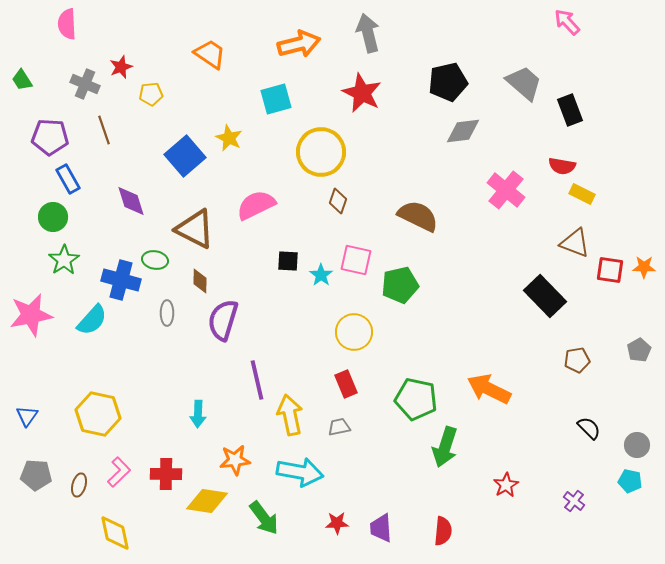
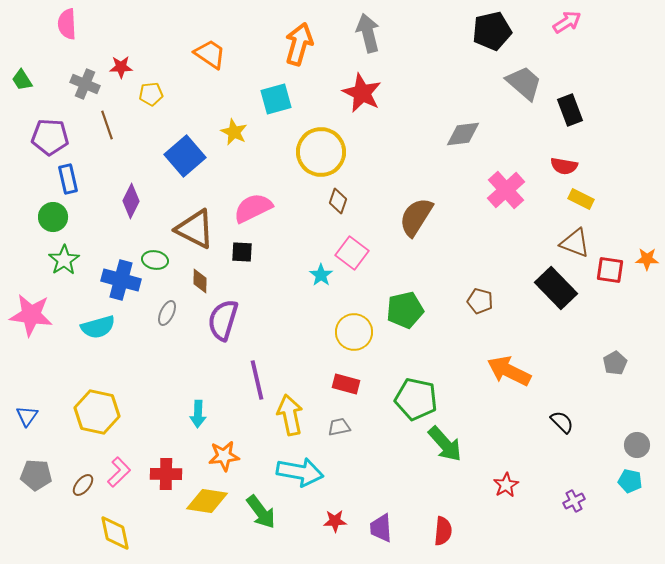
pink arrow at (567, 22): rotated 100 degrees clockwise
orange arrow at (299, 44): rotated 60 degrees counterclockwise
red star at (121, 67): rotated 20 degrees clockwise
black pentagon at (448, 82): moved 44 px right, 51 px up
brown line at (104, 130): moved 3 px right, 5 px up
gray diamond at (463, 131): moved 3 px down
yellow star at (229, 138): moved 5 px right, 6 px up
red semicircle at (562, 166): moved 2 px right
blue rectangle at (68, 179): rotated 16 degrees clockwise
pink cross at (506, 190): rotated 9 degrees clockwise
yellow rectangle at (582, 194): moved 1 px left, 5 px down
purple diamond at (131, 201): rotated 44 degrees clockwise
pink semicircle at (256, 205): moved 3 px left, 3 px down
brown semicircle at (418, 216): moved 2 px left, 1 px down; rotated 84 degrees counterclockwise
pink square at (356, 260): moved 4 px left, 7 px up; rotated 24 degrees clockwise
black square at (288, 261): moved 46 px left, 9 px up
orange star at (644, 267): moved 3 px right, 8 px up
green pentagon at (400, 285): moved 5 px right, 25 px down
black rectangle at (545, 296): moved 11 px right, 8 px up
gray ellipse at (167, 313): rotated 25 degrees clockwise
pink star at (31, 315): rotated 18 degrees clockwise
cyan semicircle at (92, 320): moved 6 px right, 7 px down; rotated 32 degrees clockwise
gray pentagon at (639, 350): moved 24 px left, 13 px down
brown pentagon at (577, 360): moved 97 px left, 59 px up; rotated 25 degrees clockwise
red rectangle at (346, 384): rotated 52 degrees counterclockwise
orange arrow at (489, 389): moved 20 px right, 18 px up
yellow hexagon at (98, 414): moved 1 px left, 2 px up
black semicircle at (589, 428): moved 27 px left, 6 px up
green arrow at (445, 447): moved 3 px up; rotated 60 degrees counterclockwise
orange star at (235, 460): moved 11 px left, 4 px up
brown ellipse at (79, 485): moved 4 px right; rotated 25 degrees clockwise
purple cross at (574, 501): rotated 25 degrees clockwise
green arrow at (264, 518): moved 3 px left, 6 px up
red star at (337, 523): moved 2 px left, 2 px up
